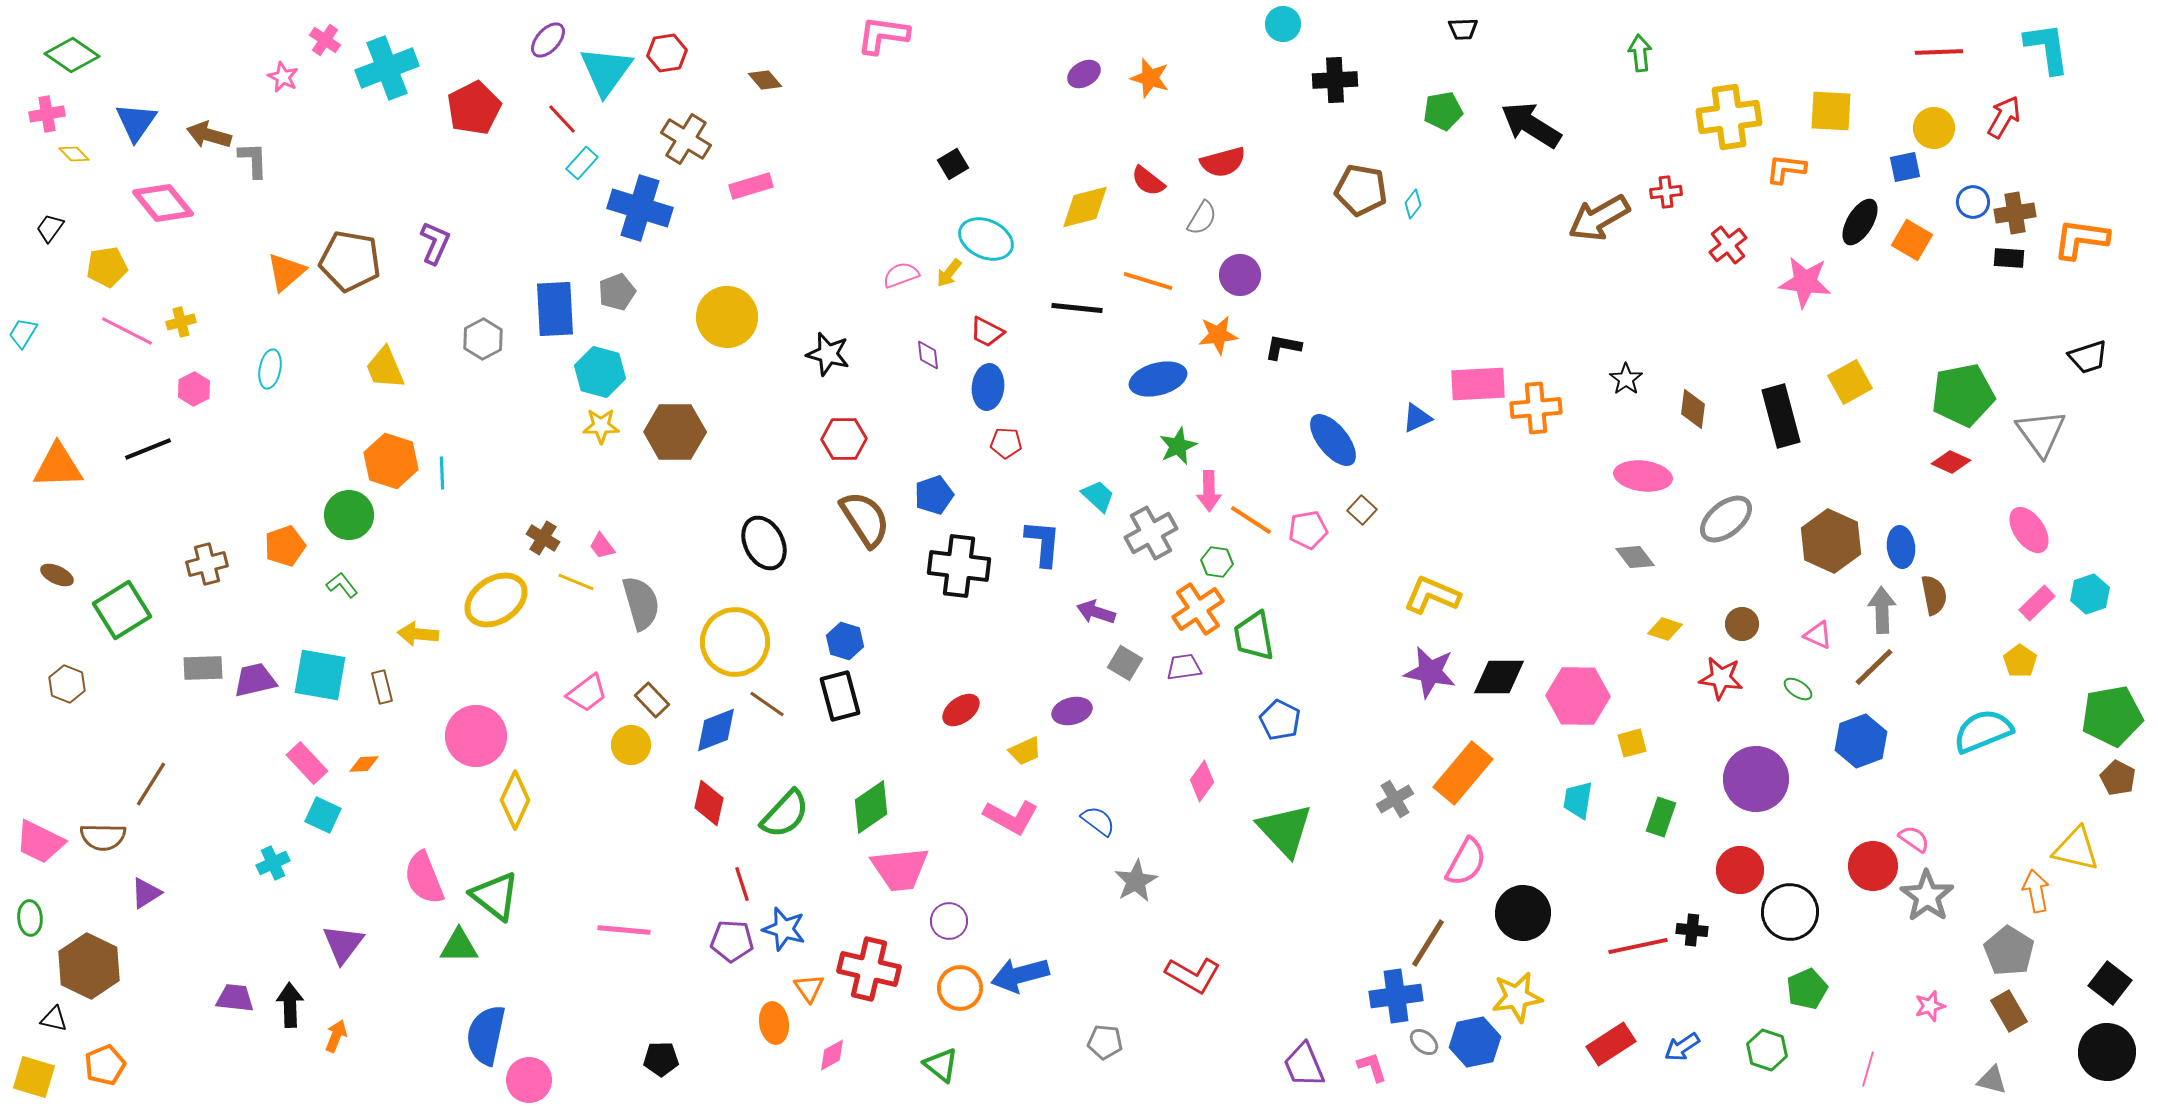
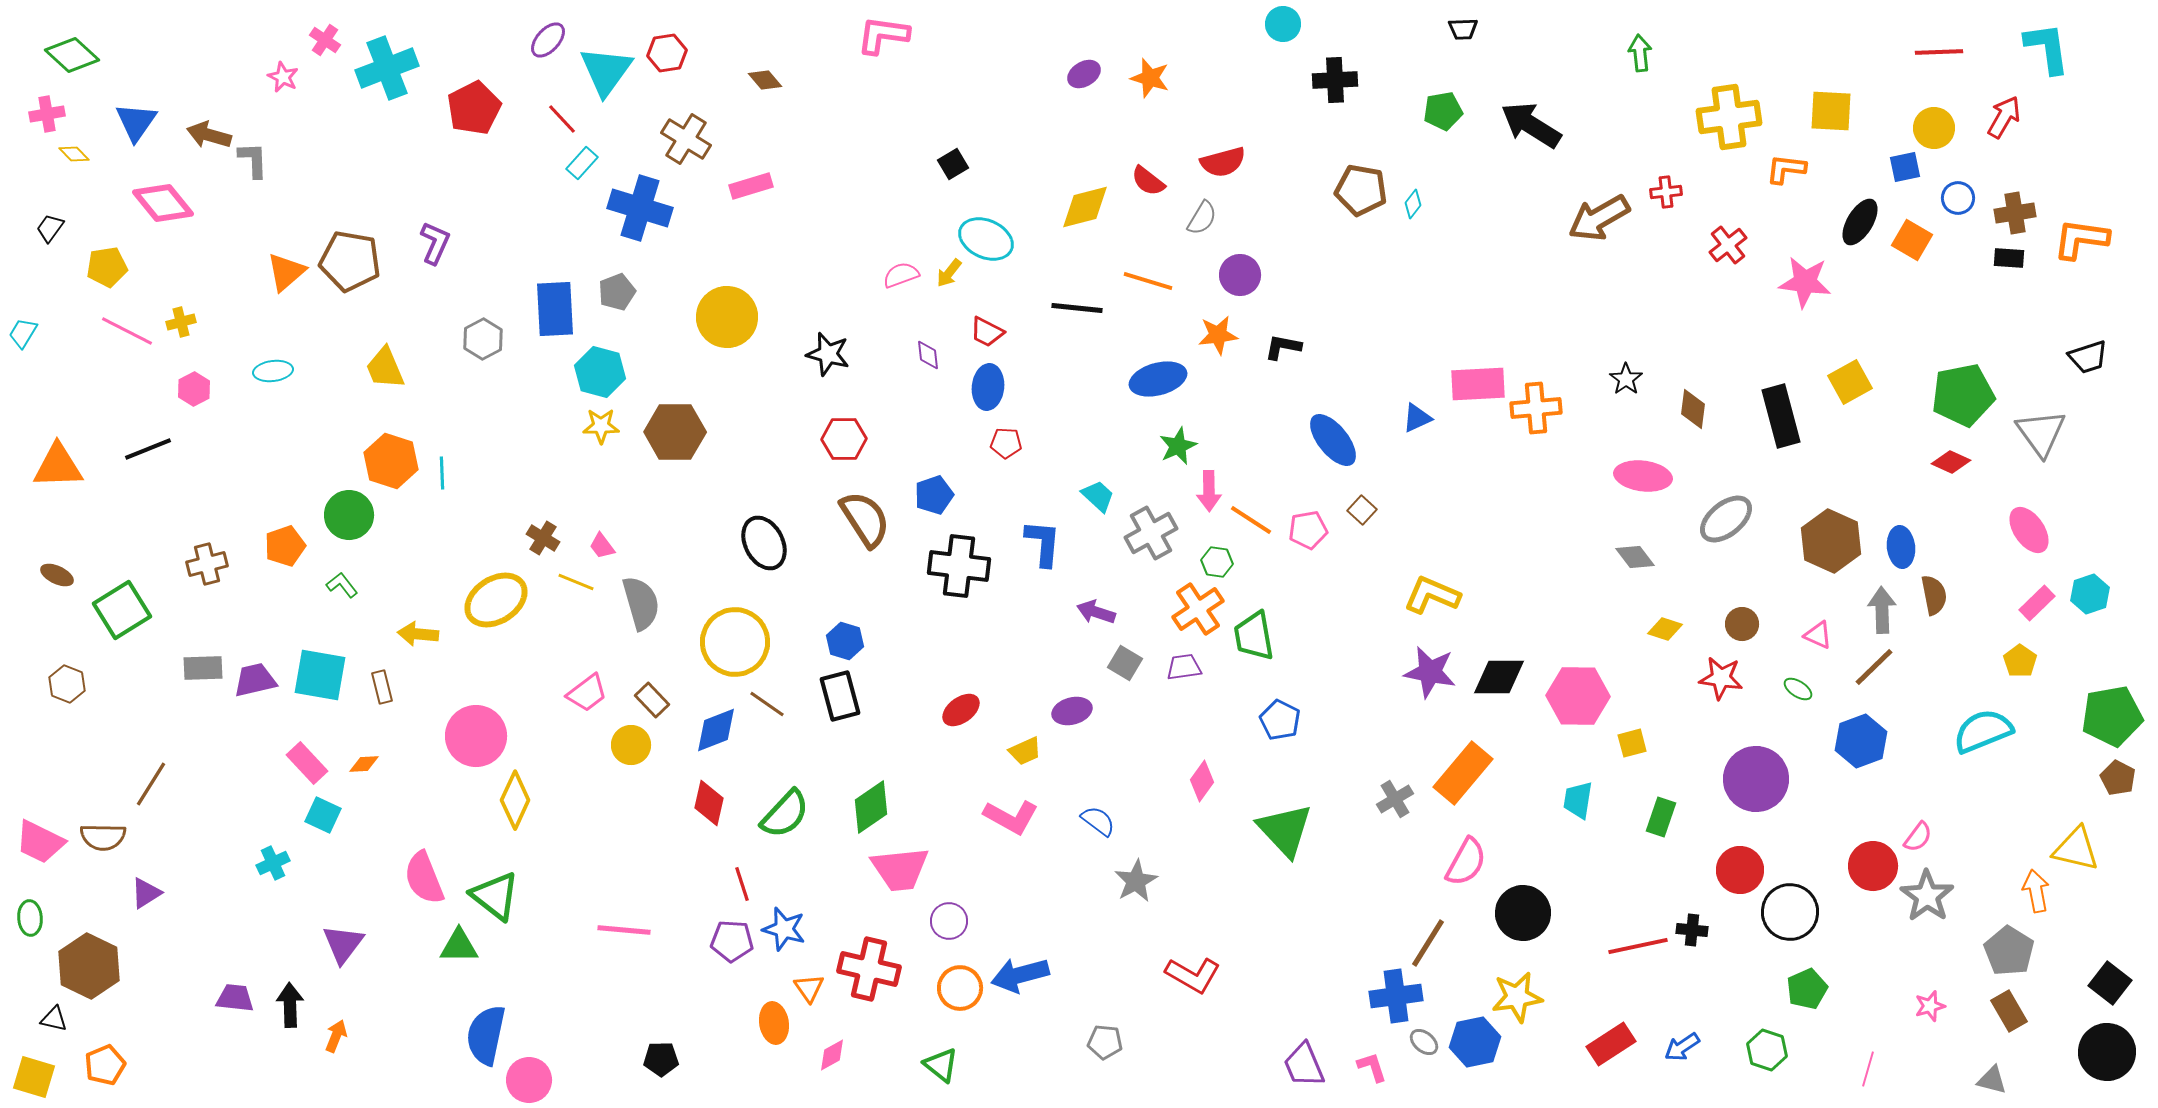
green diamond at (72, 55): rotated 8 degrees clockwise
blue circle at (1973, 202): moved 15 px left, 4 px up
cyan ellipse at (270, 369): moved 3 px right, 2 px down; rotated 72 degrees clockwise
pink semicircle at (1914, 839): moved 4 px right, 2 px up; rotated 92 degrees clockwise
